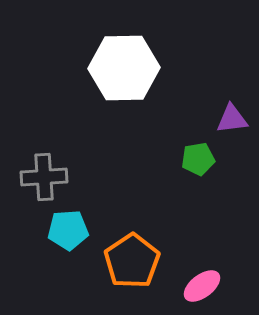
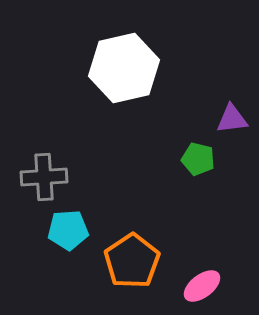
white hexagon: rotated 12 degrees counterclockwise
green pentagon: rotated 24 degrees clockwise
